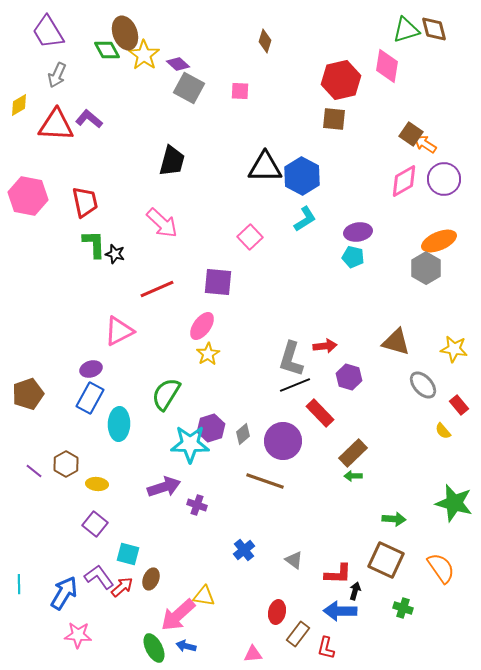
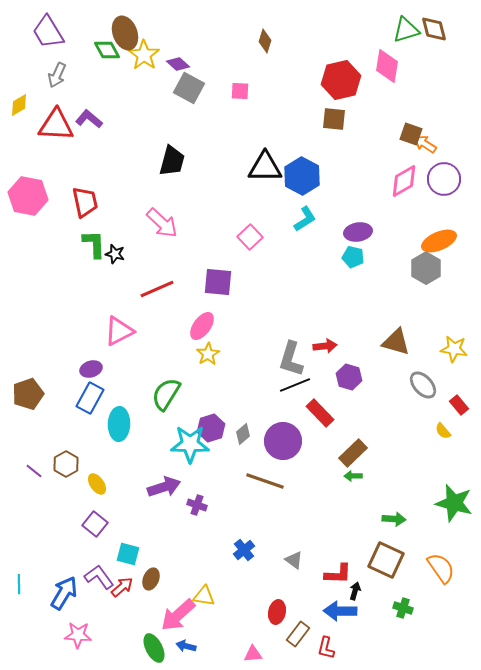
brown square at (411, 134): rotated 15 degrees counterclockwise
yellow ellipse at (97, 484): rotated 50 degrees clockwise
